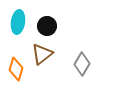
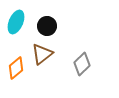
cyan ellipse: moved 2 px left; rotated 15 degrees clockwise
gray diamond: rotated 15 degrees clockwise
orange diamond: moved 1 px up; rotated 35 degrees clockwise
